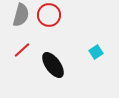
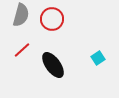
red circle: moved 3 px right, 4 px down
cyan square: moved 2 px right, 6 px down
